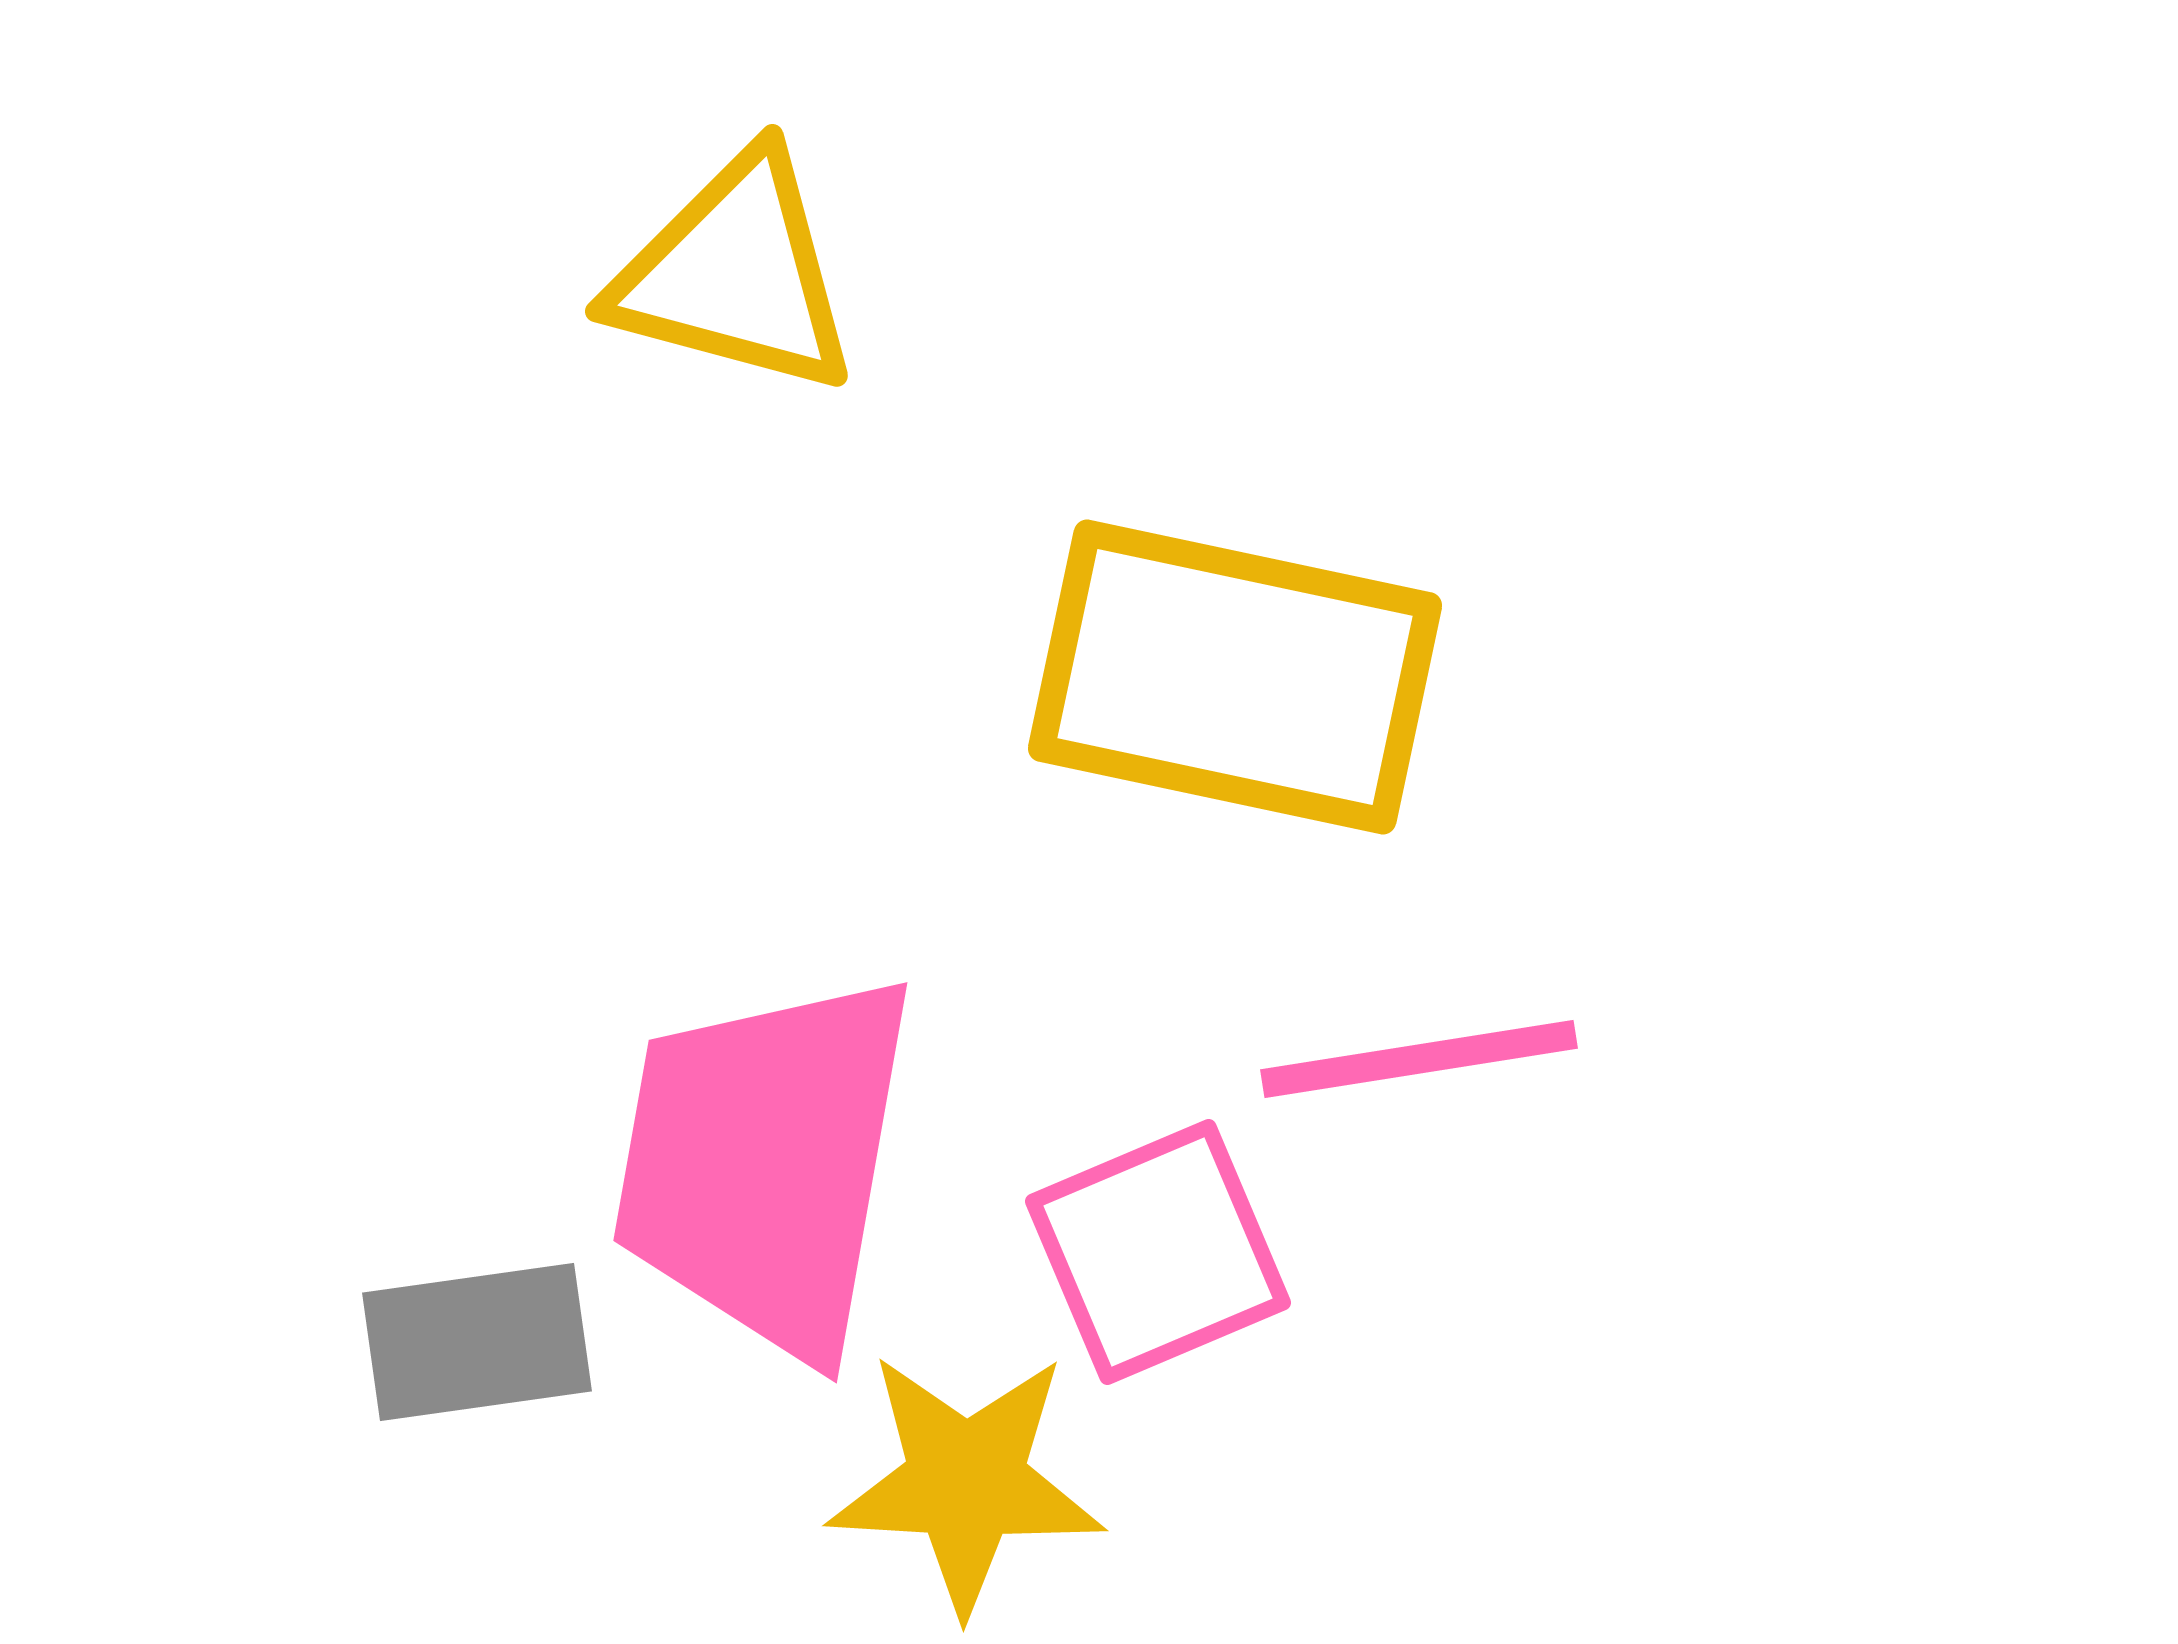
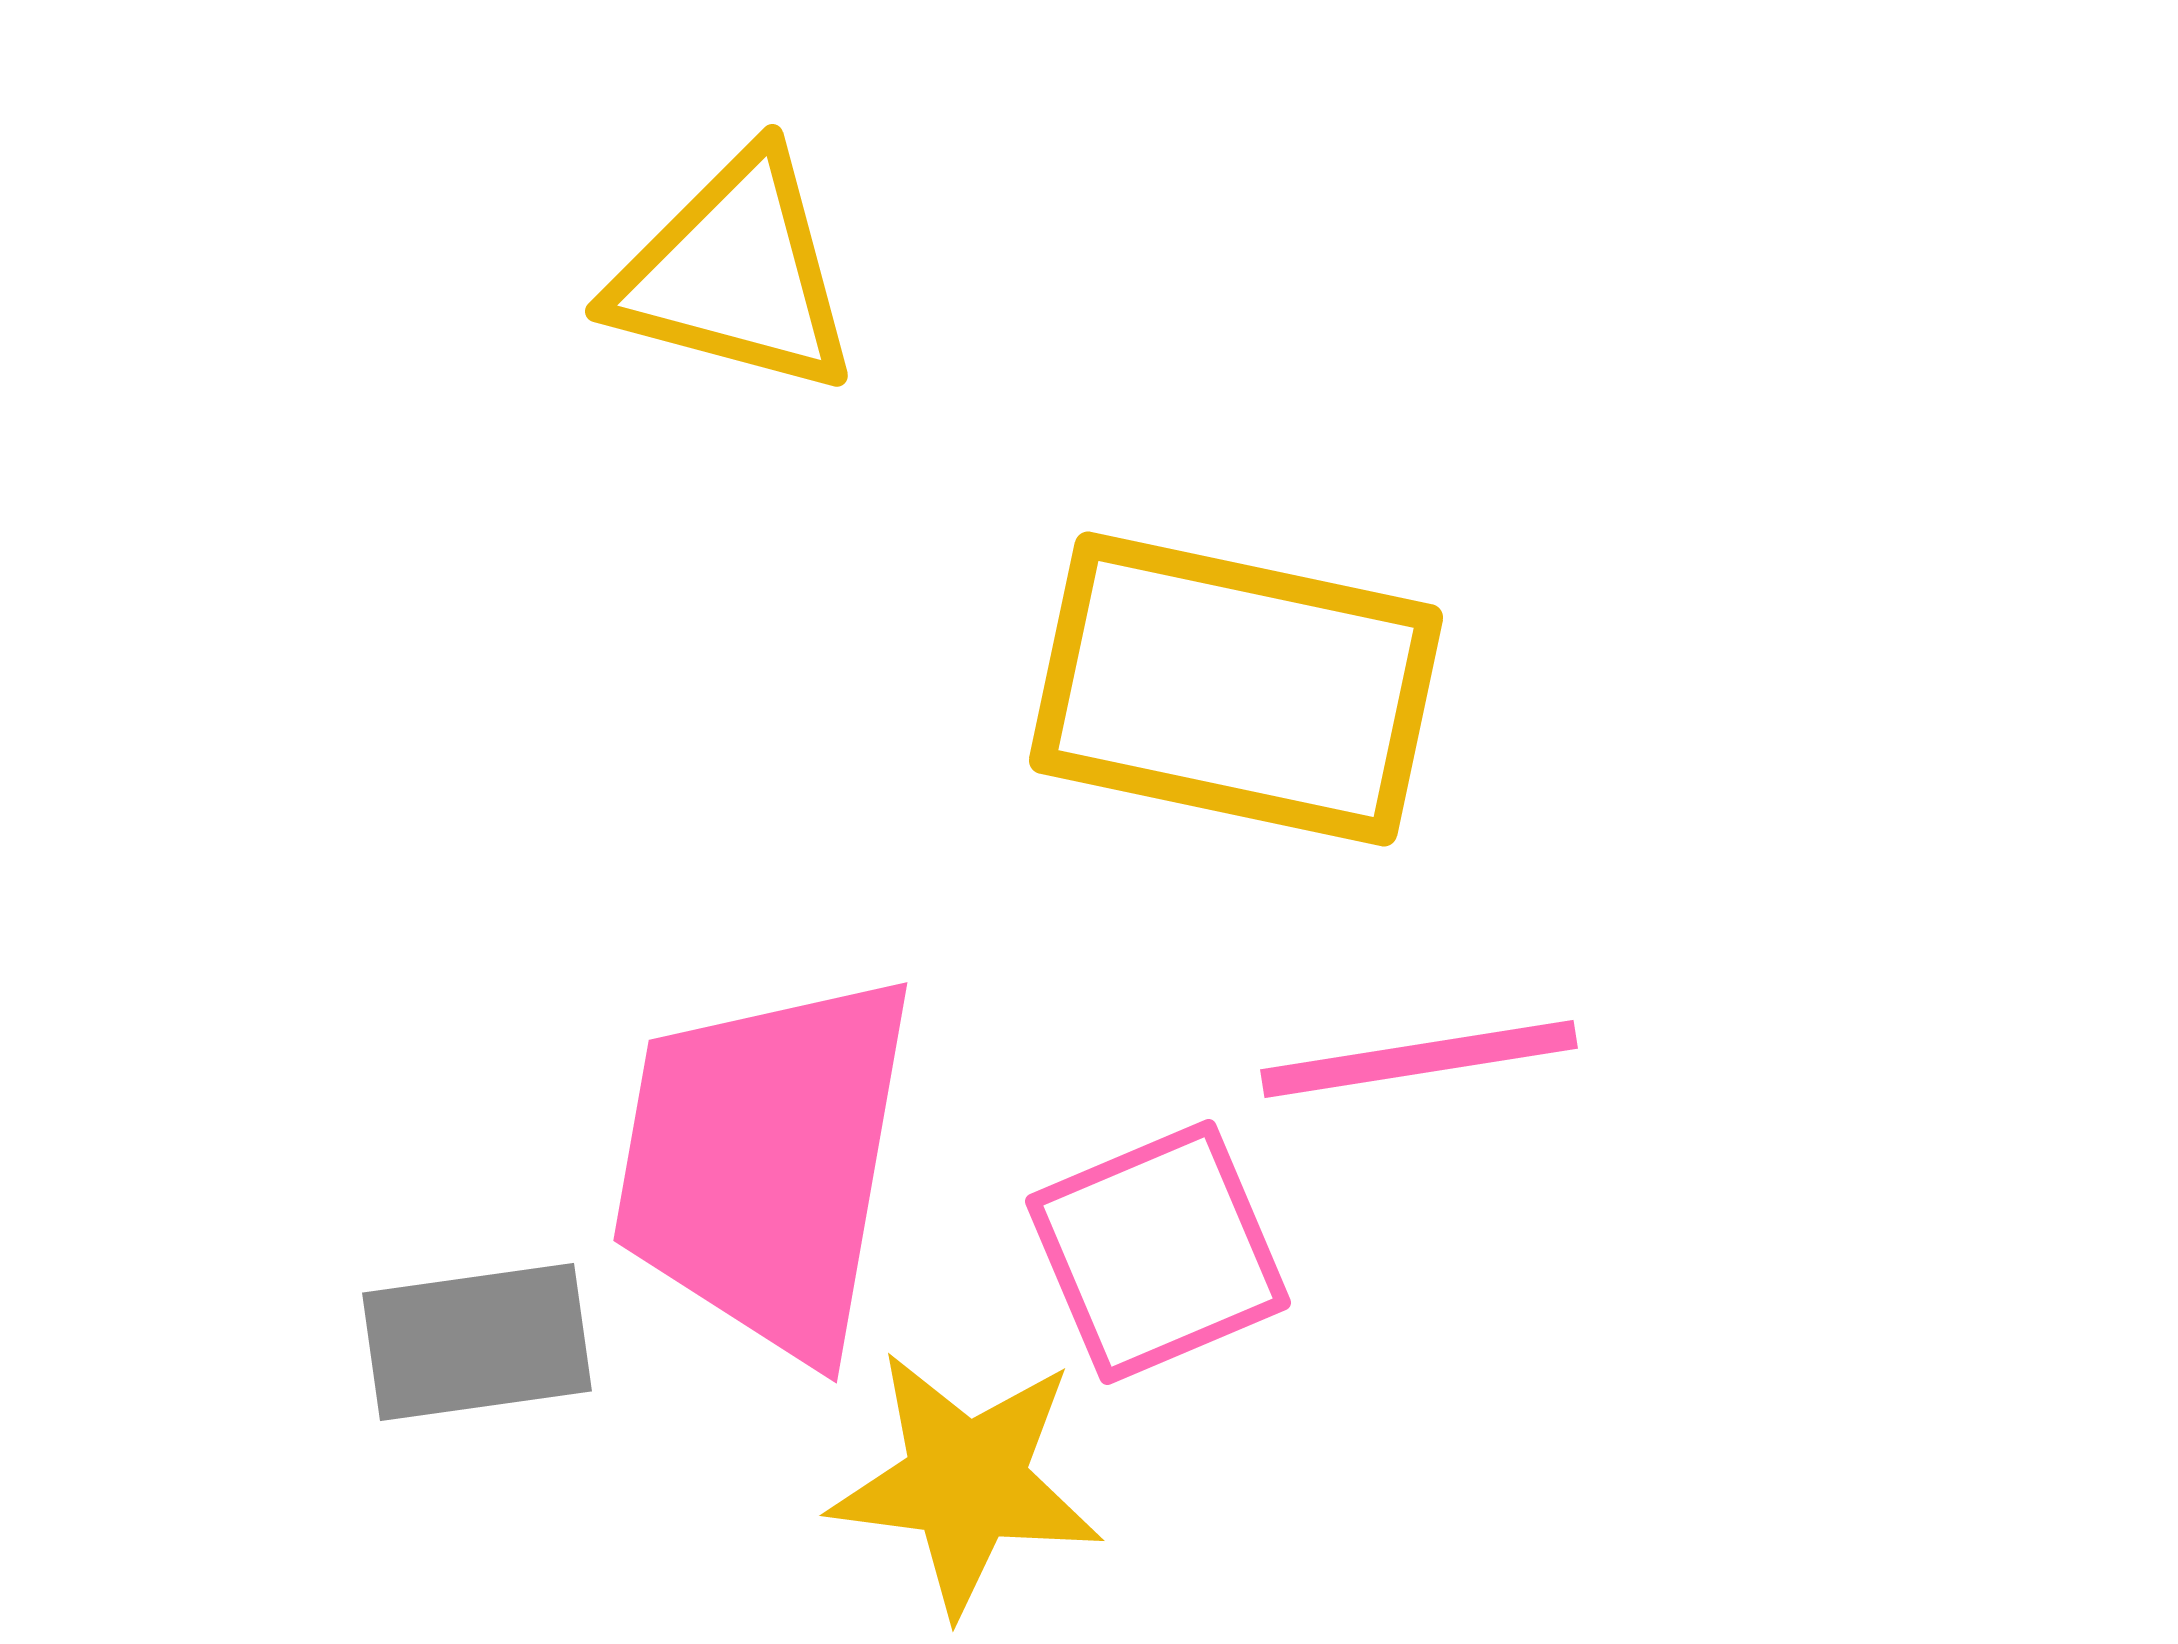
yellow rectangle: moved 1 px right, 12 px down
yellow star: rotated 4 degrees clockwise
